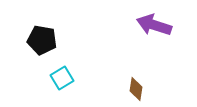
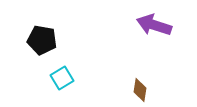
brown diamond: moved 4 px right, 1 px down
